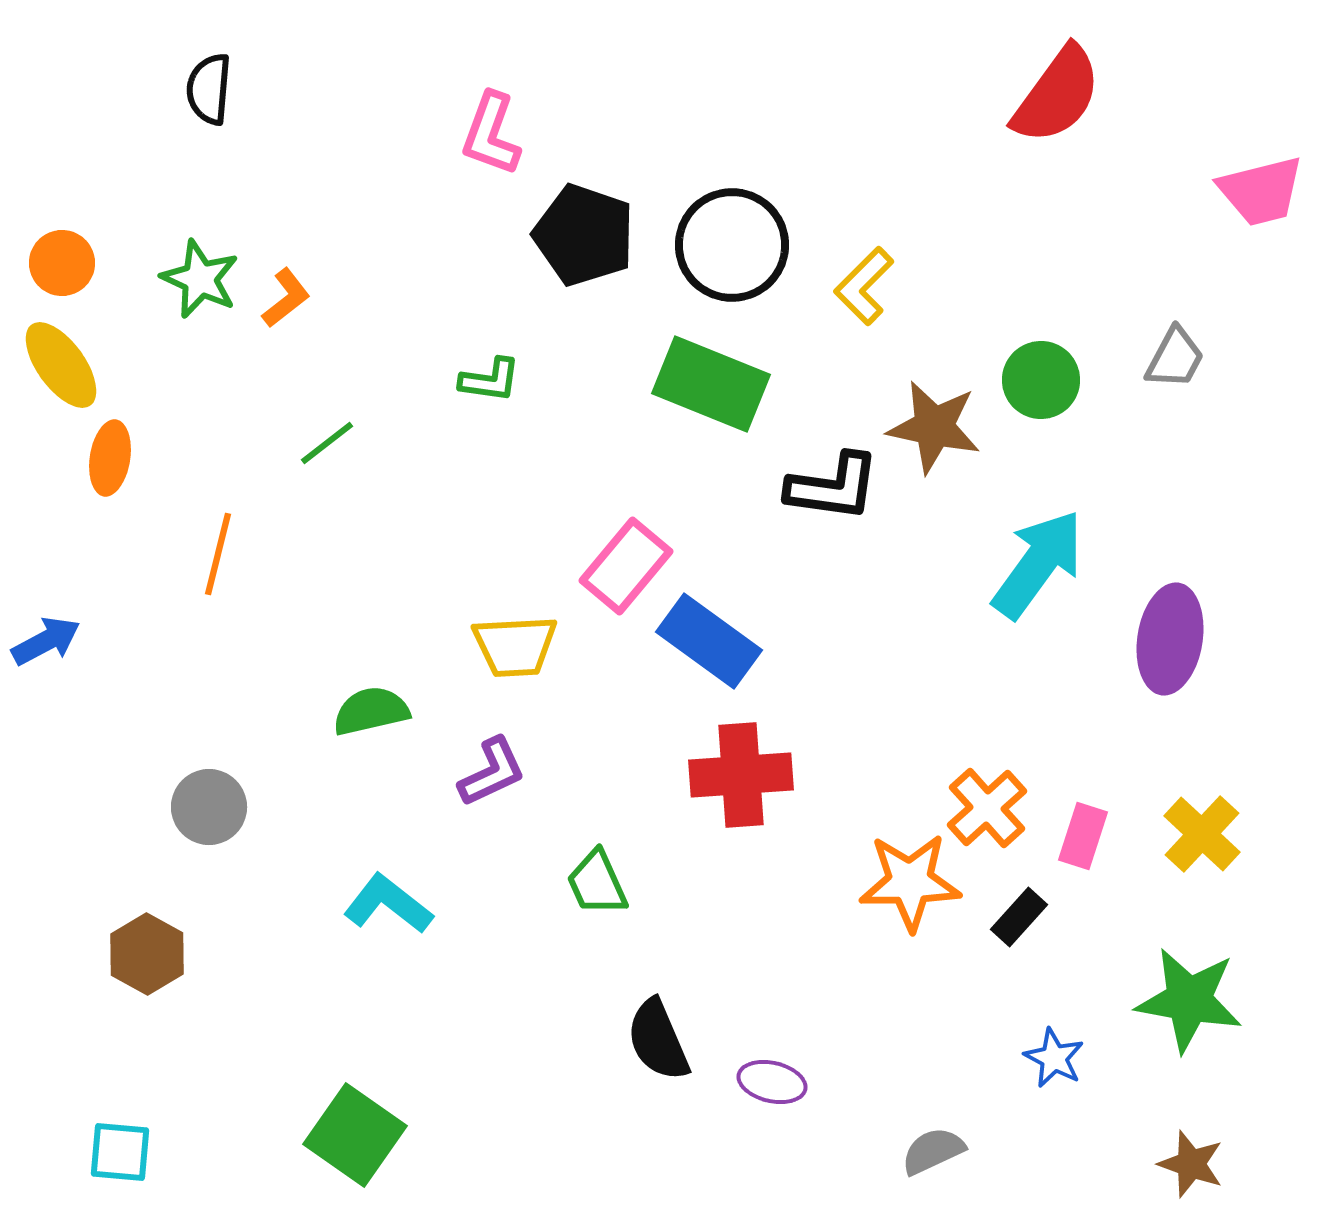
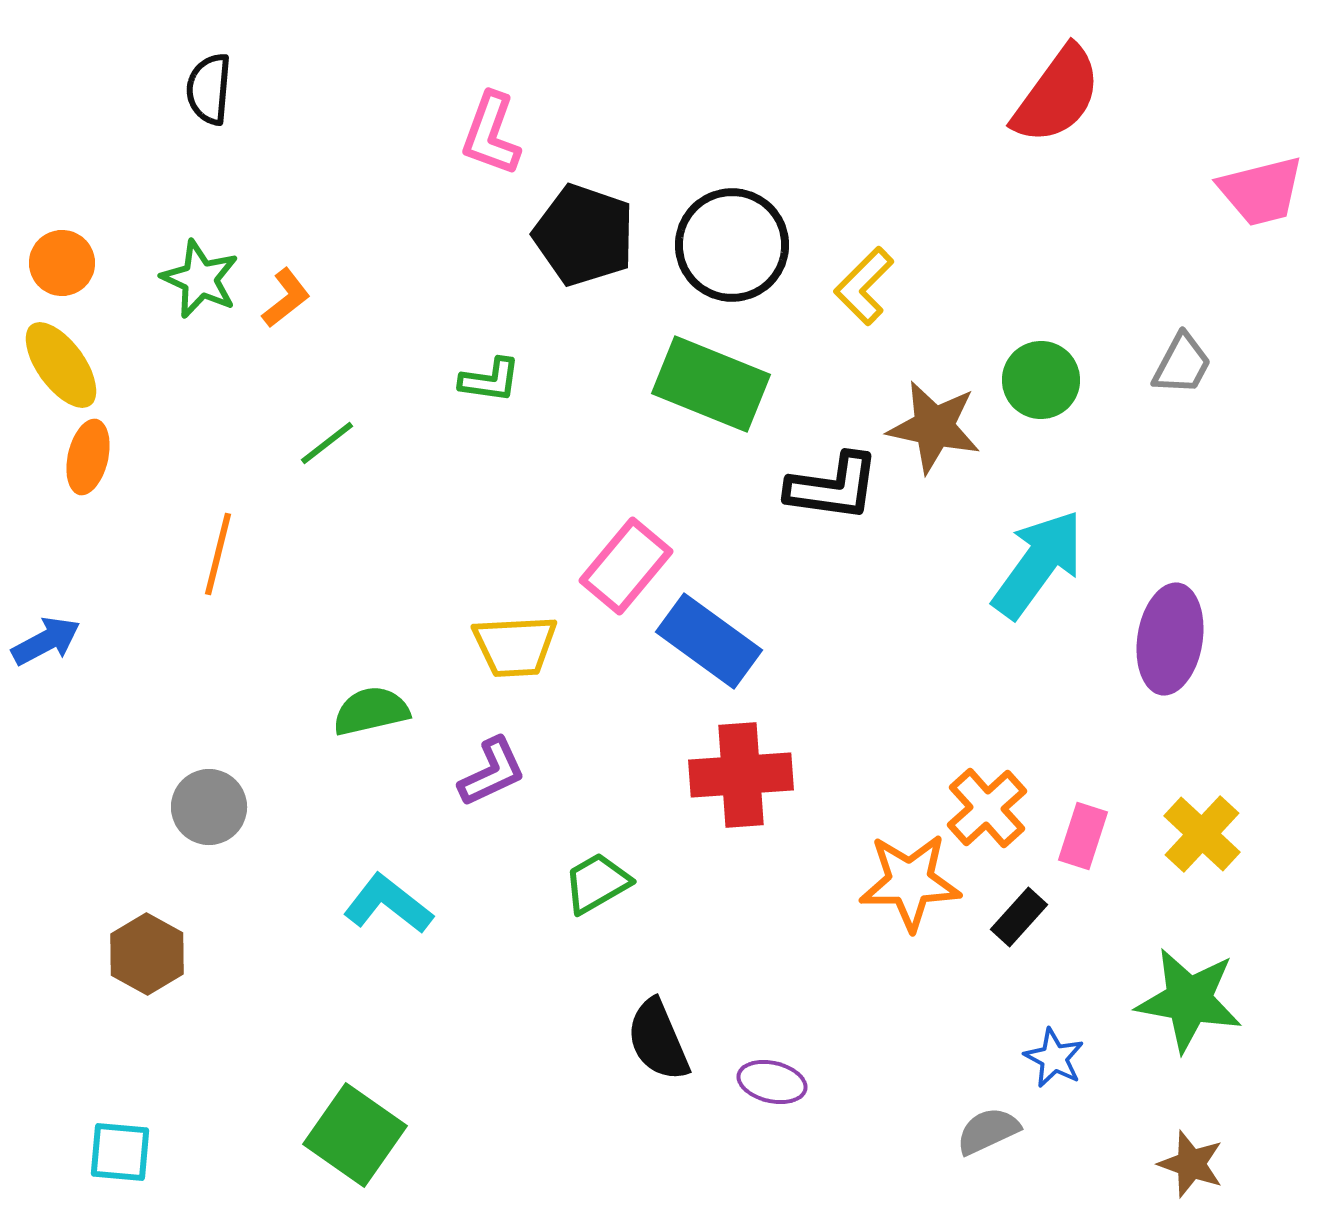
gray trapezoid at (1175, 358): moved 7 px right, 6 px down
orange ellipse at (110, 458): moved 22 px left, 1 px up; rotated 4 degrees clockwise
green trapezoid at (597, 883): rotated 84 degrees clockwise
gray semicircle at (933, 1151): moved 55 px right, 20 px up
